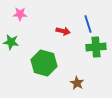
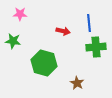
blue line: moved 1 px right, 1 px up; rotated 12 degrees clockwise
green star: moved 2 px right, 1 px up
